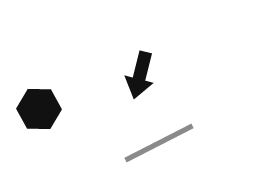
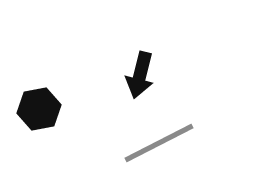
black hexagon: rotated 12 degrees counterclockwise
